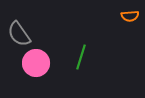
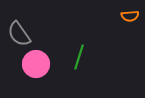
green line: moved 2 px left
pink circle: moved 1 px down
